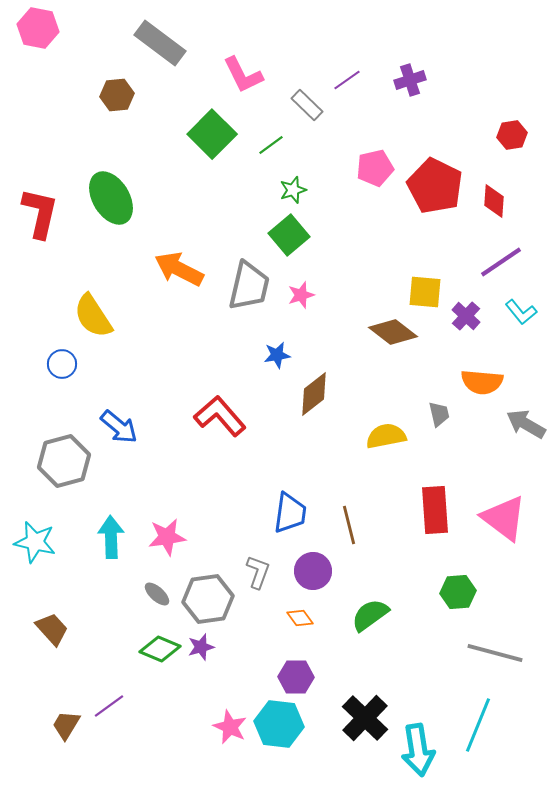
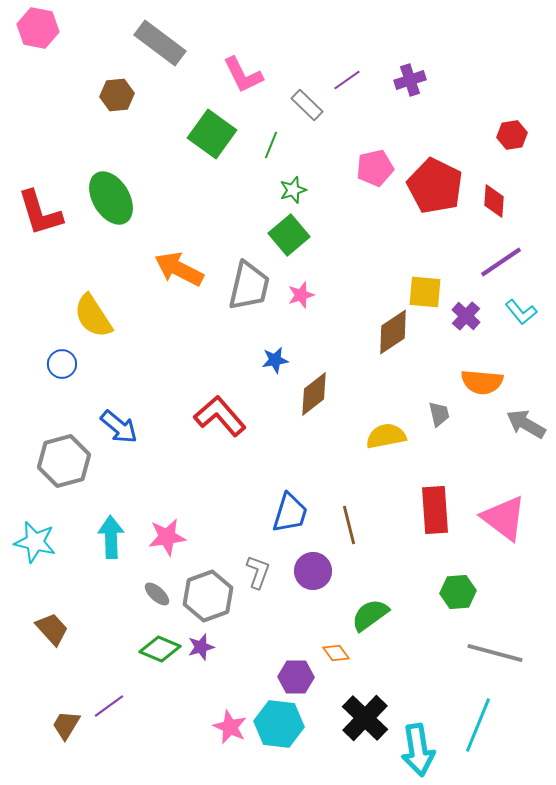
green square at (212, 134): rotated 9 degrees counterclockwise
green line at (271, 145): rotated 32 degrees counterclockwise
red L-shape at (40, 213): rotated 150 degrees clockwise
brown diamond at (393, 332): rotated 72 degrees counterclockwise
blue star at (277, 355): moved 2 px left, 5 px down
blue trapezoid at (290, 513): rotated 9 degrees clockwise
gray hexagon at (208, 599): moved 3 px up; rotated 12 degrees counterclockwise
orange diamond at (300, 618): moved 36 px right, 35 px down
